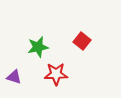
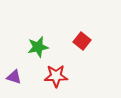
red star: moved 2 px down
